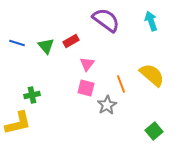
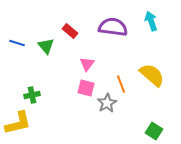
purple semicircle: moved 7 px right, 7 px down; rotated 28 degrees counterclockwise
red rectangle: moved 1 px left, 10 px up; rotated 70 degrees clockwise
gray star: moved 2 px up
green square: rotated 18 degrees counterclockwise
